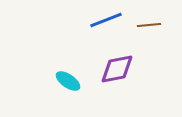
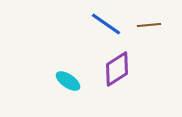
blue line: moved 4 px down; rotated 56 degrees clockwise
purple diamond: rotated 21 degrees counterclockwise
